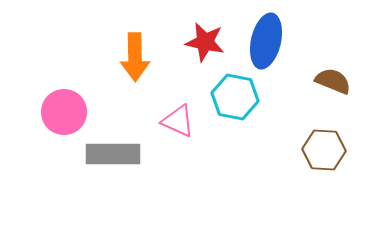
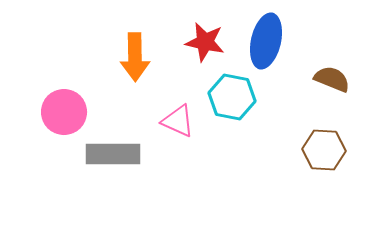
brown semicircle: moved 1 px left, 2 px up
cyan hexagon: moved 3 px left
